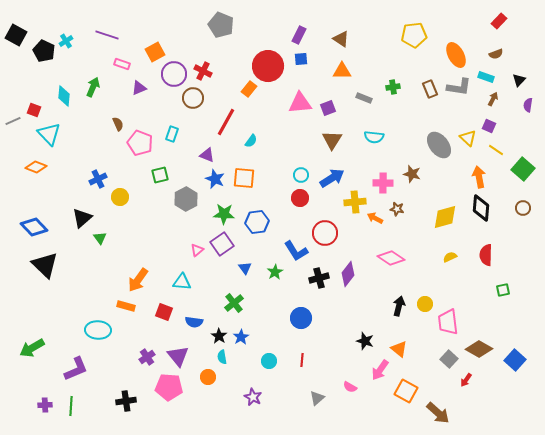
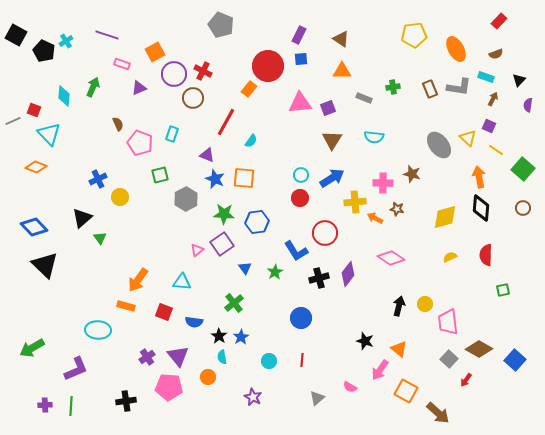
orange ellipse at (456, 55): moved 6 px up
